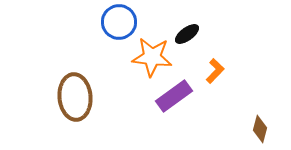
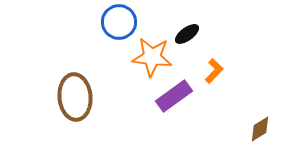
orange L-shape: moved 1 px left
brown diamond: rotated 44 degrees clockwise
